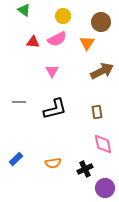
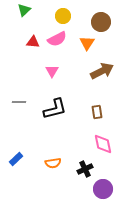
green triangle: rotated 40 degrees clockwise
purple circle: moved 2 px left, 1 px down
